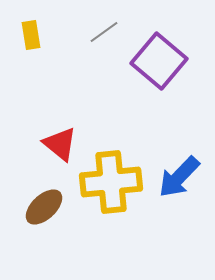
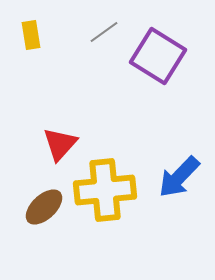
purple square: moved 1 px left, 5 px up; rotated 8 degrees counterclockwise
red triangle: rotated 33 degrees clockwise
yellow cross: moved 6 px left, 8 px down
